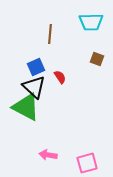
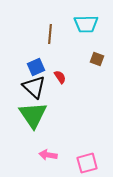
cyan trapezoid: moved 5 px left, 2 px down
green triangle: moved 7 px right, 8 px down; rotated 28 degrees clockwise
